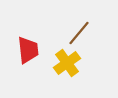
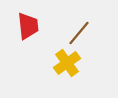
red trapezoid: moved 24 px up
